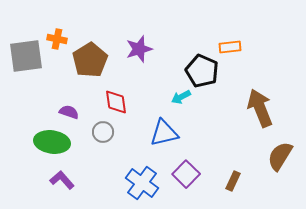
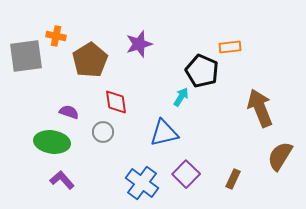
orange cross: moved 1 px left, 3 px up
purple star: moved 5 px up
cyan arrow: rotated 150 degrees clockwise
brown rectangle: moved 2 px up
